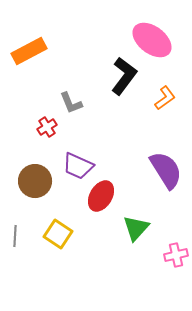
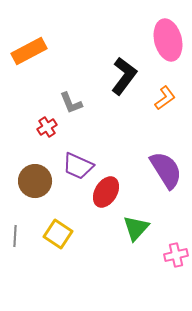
pink ellipse: moved 16 px right; rotated 39 degrees clockwise
red ellipse: moved 5 px right, 4 px up
